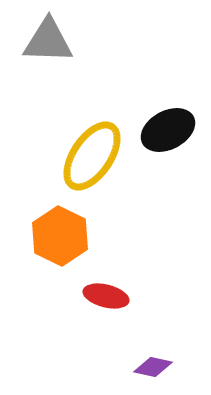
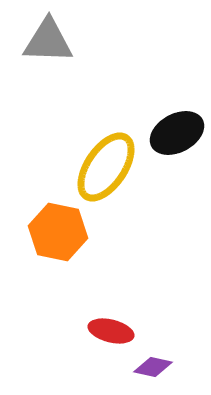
black ellipse: moved 9 px right, 3 px down
yellow ellipse: moved 14 px right, 11 px down
orange hexagon: moved 2 px left, 4 px up; rotated 14 degrees counterclockwise
red ellipse: moved 5 px right, 35 px down
